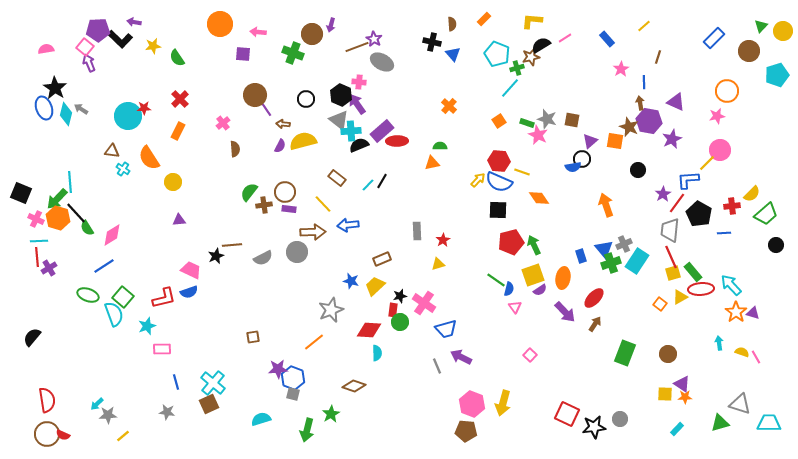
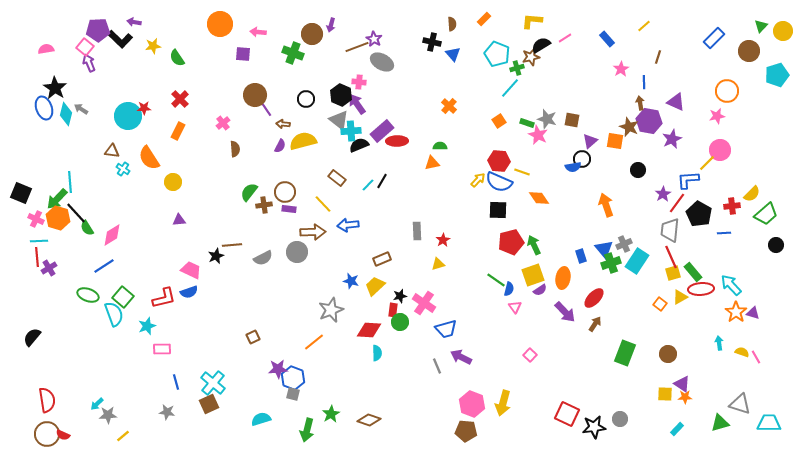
brown square at (253, 337): rotated 16 degrees counterclockwise
brown diamond at (354, 386): moved 15 px right, 34 px down
